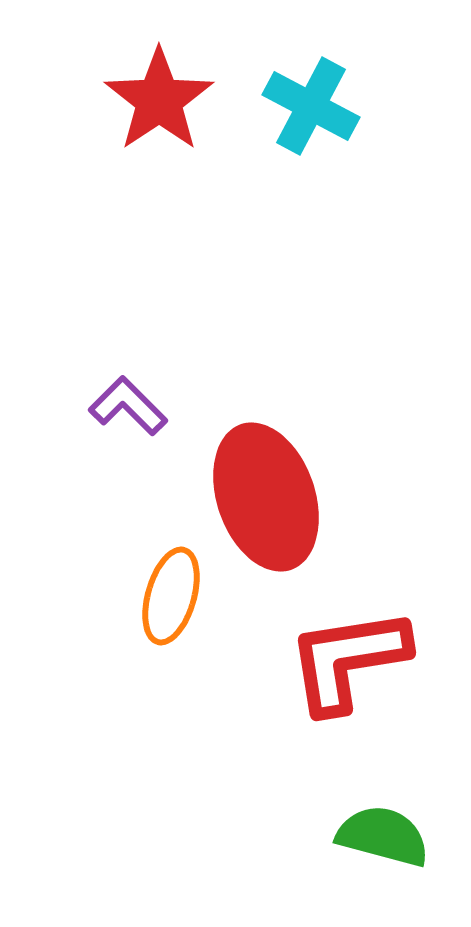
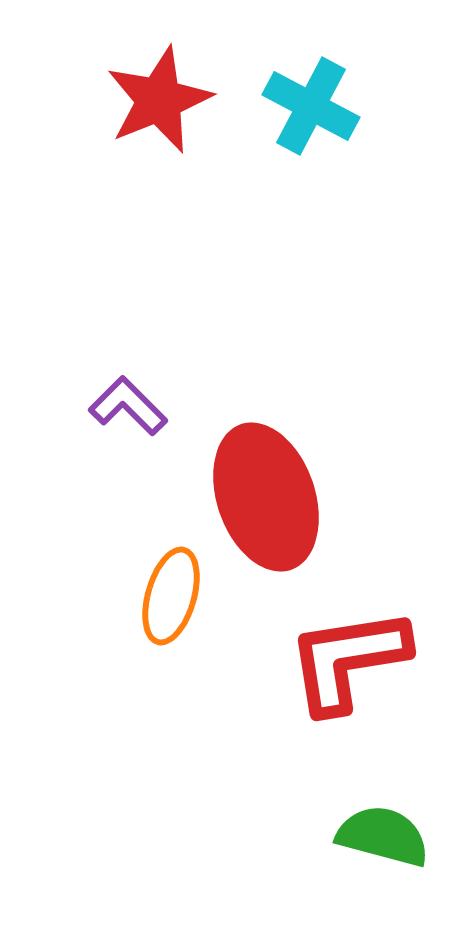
red star: rotated 12 degrees clockwise
